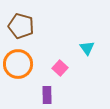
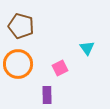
pink square: rotated 21 degrees clockwise
